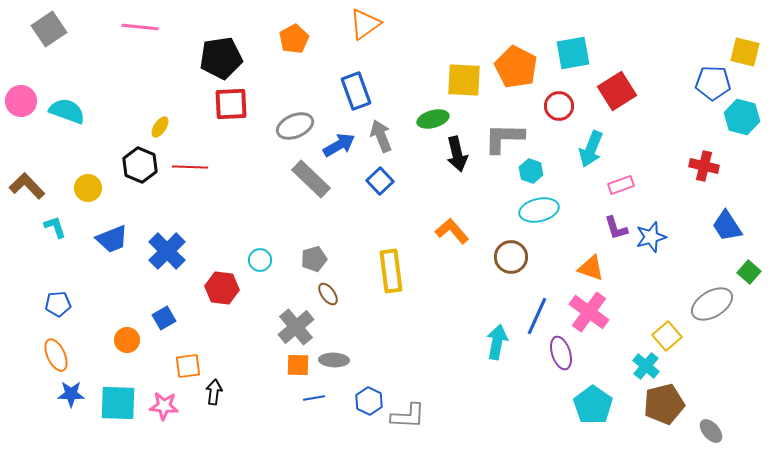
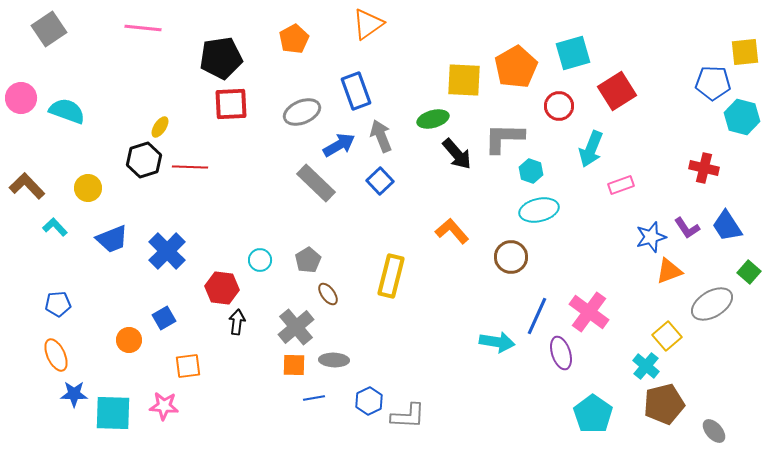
orange triangle at (365, 24): moved 3 px right
pink line at (140, 27): moved 3 px right, 1 px down
yellow square at (745, 52): rotated 20 degrees counterclockwise
cyan square at (573, 53): rotated 6 degrees counterclockwise
orange pentagon at (516, 67): rotated 15 degrees clockwise
pink circle at (21, 101): moved 3 px up
gray ellipse at (295, 126): moved 7 px right, 14 px up
black arrow at (457, 154): rotated 28 degrees counterclockwise
black hexagon at (140, 165): moved 4 px right, 5 px up; rotated 20 degrees clockwise
red cross at (704, 166): moved 2 px down
gray rectangle at (311, 179): moved 5 px right, 4 px down
cyan L-shape at (55, 227): rotated 25 degrees counterclockwise
purple L-shape at (616, 228): moved 71 px right; rotated 16 degrees counterclockwise
gray pentagon at (314, 259): moved 6 px left, 1 px down; rotated 15 degrees counterclockwise
orange triangle at (591, 268): moved 78 px right, 3 px down; rotated 40 degrees counterclockwise
yellow rectangle at (391, 271): moved 5 px down; rotated 21 degrees clockwise
orange circle at (127, 340): moved 2 px right
cyan arrow at (497, 342): rotated 88 degrees clockwise
orange square at (298, 365): moved 4 px left
black arrow at (214, 392): moved 23 px right, 70 px up
blue star at (71, 394): moved 3 px right
blue hexagon at (369, 401): rotated 8 degrees clockwise
cyan square at (118, 403): moved 5 px left, 10 px down
cyan pentagon at (593, 405): moved 9 px down
gray ellipse at (711, 431): moved 3 px right
